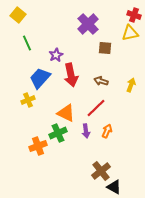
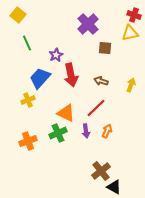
orange cross: moved 10 px left, 5 px up
